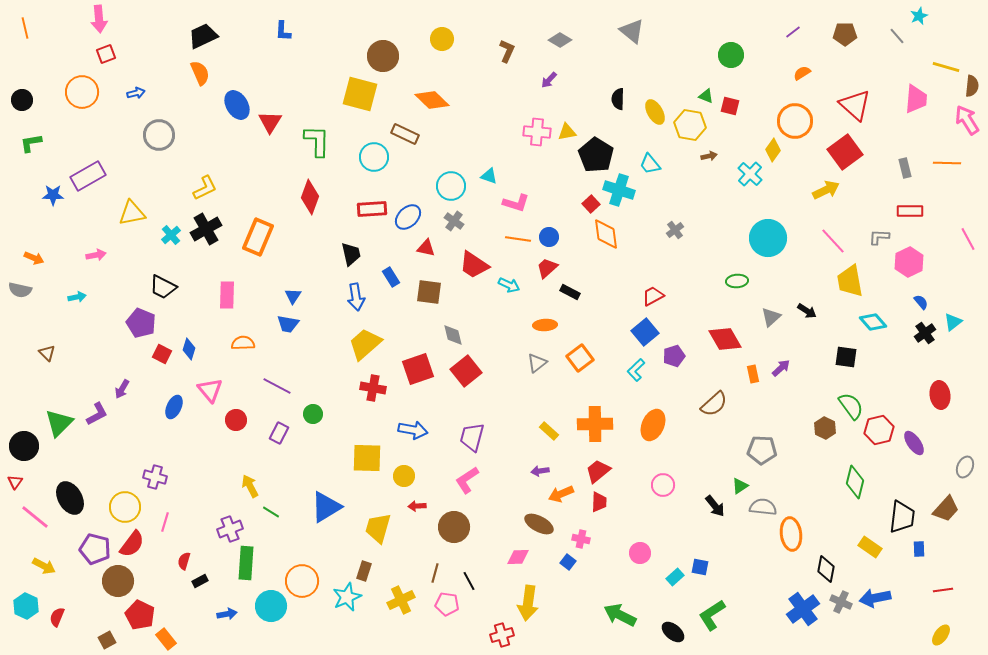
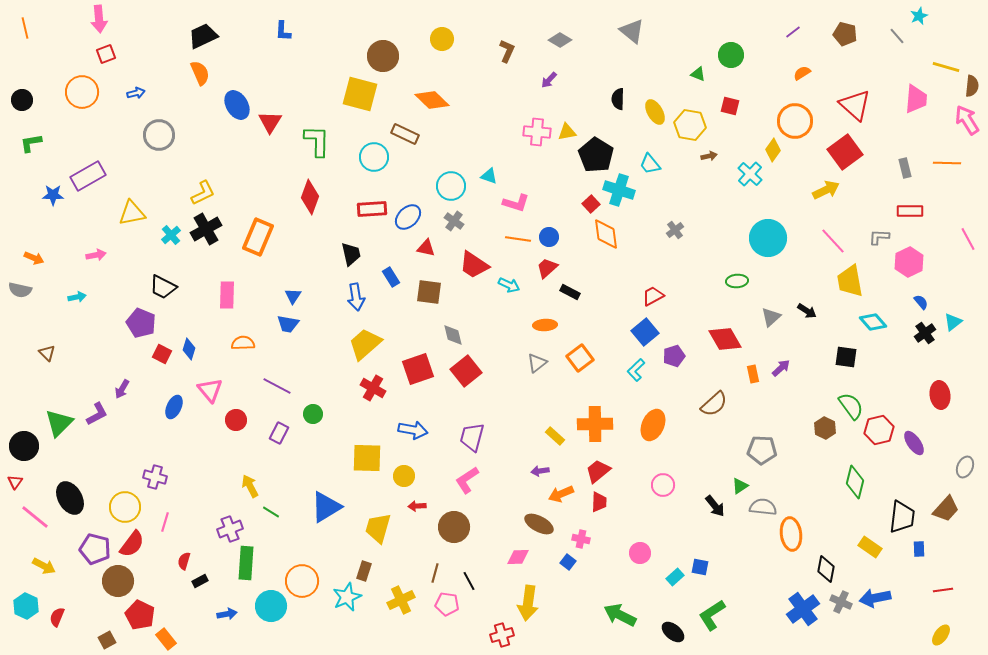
brown pentagon at (845, 34): rotated 15 degrees clockwise
green triangle at (706, 96): moved 8 px left, 22 px up
yellow L-shape at (205, 188): moved 2 px left, 5 px down
red cross at (373, 388): rotated 20 degrees clockwise
yellow rectangle at (549, 431): moved 6 px right, 5 px down
